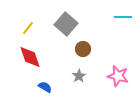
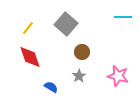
brown circle: moved 1 px left, 3 px down
blue semicircle: moved 6 px right
